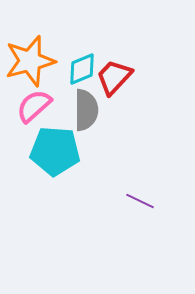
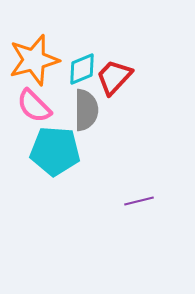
orange star: moved 4 px right, 1 px up
pink semicircle: rotated 93 degrees counterclockwise
purple line: moved 1 px left; rotated 40 degrees counterclockwise
